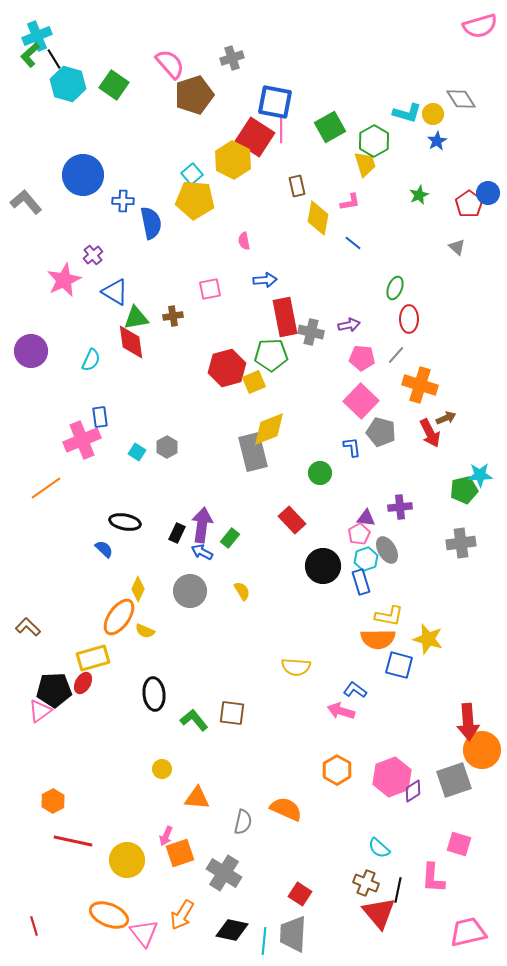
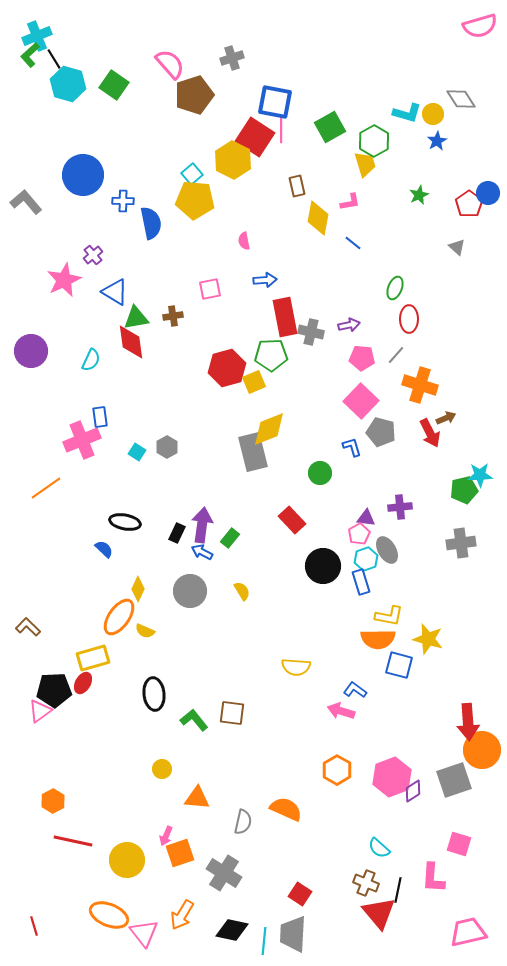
blue L-shape at (352, 447): rotated 10 degrees counterclockwise
